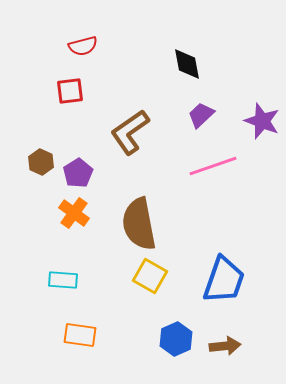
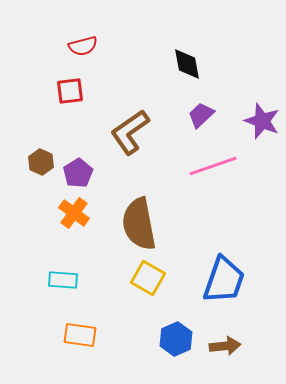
yellow square: moved 2 px left, 2 px down
